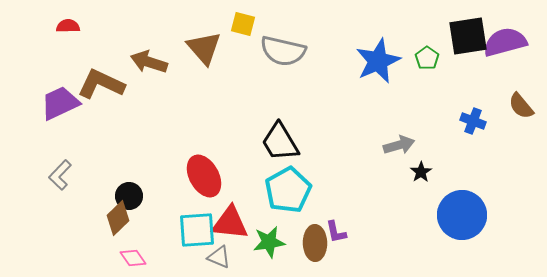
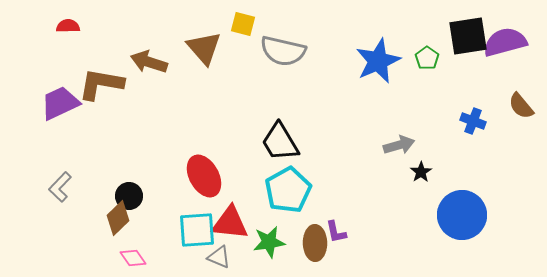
brown L-shape: rotated 15 degrees counterclockwise
gray L-shape: moved 12 px down
